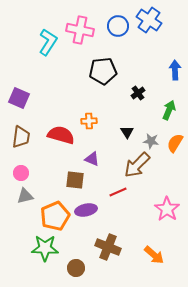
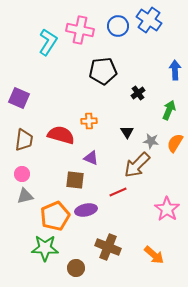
brown trapezoid: moved 3 px right, 3 px down
purple triangle: moved 1 px left, 1 px up
pink circle: moved 1 px right, 1 px down
